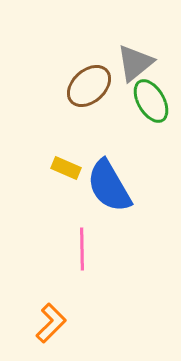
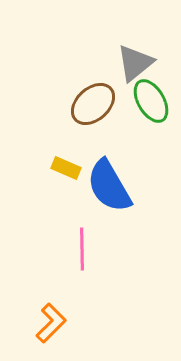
brown ellipse: moved 4 px right, 18 px down
